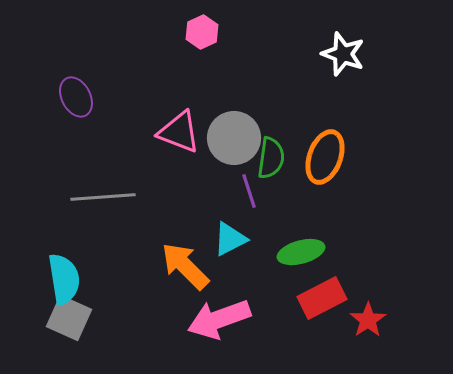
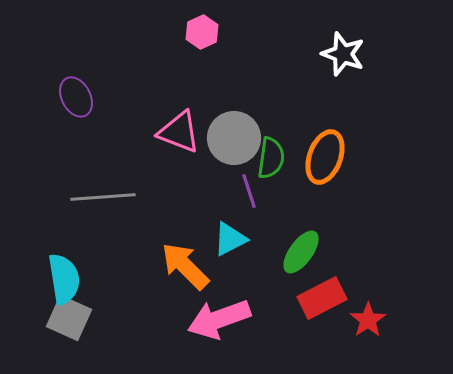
green ellipse: rotated 39 degrees counterclockwise
